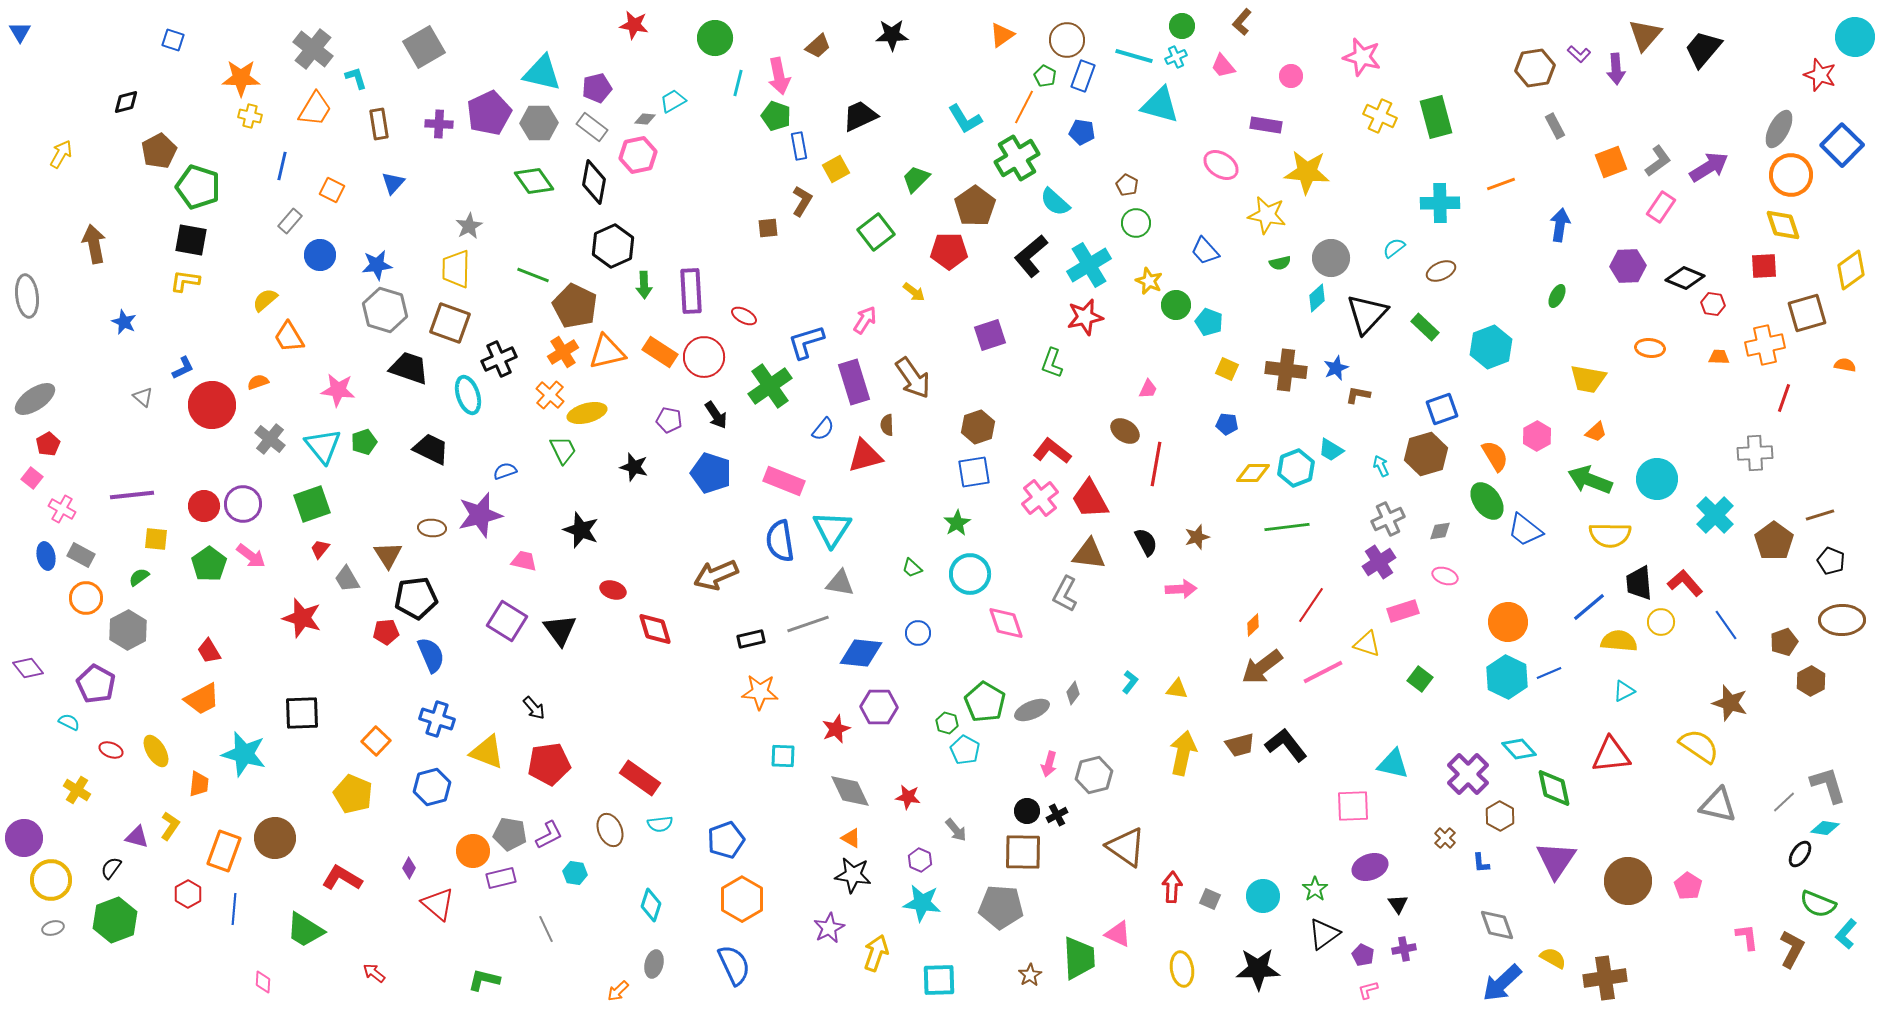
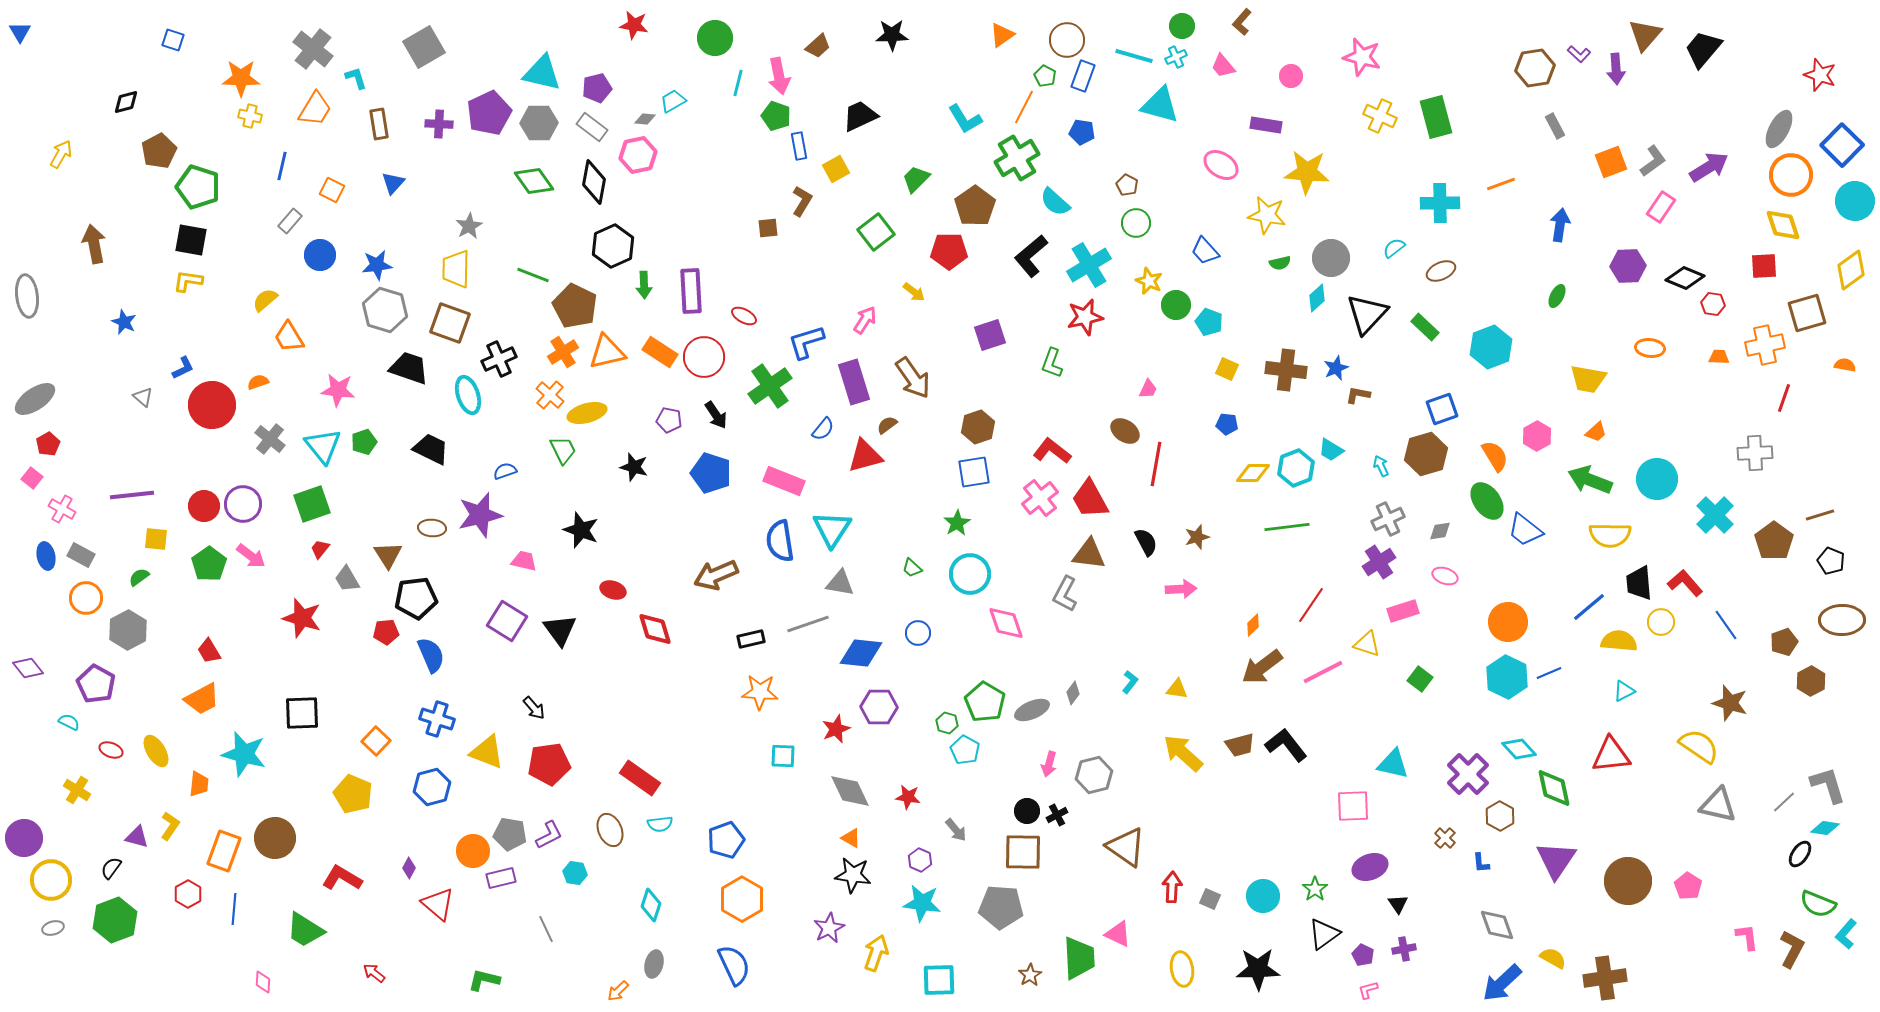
cyan circle at (1855, 37): moved 164 px down
gray L-shape at (1658, 161): moved 5 px left
yellow L-shape at (185, 281): moved 3 px right
brown semicircle at (887, 425): rotated 55 degrees clockwise
yellow arrow at (1183, 753): rotated 60 degrees counterclockwise
